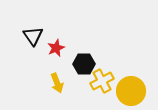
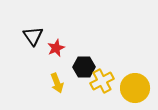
black hexagon: moved 3 px down
yellow circle: moved 4 px right, 3 px up
